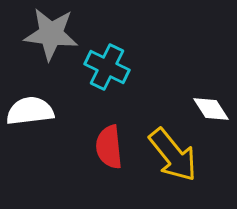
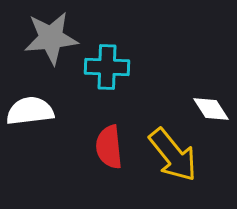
gray star: moved 4 px down; rotated 12 degrees counterclockwise
cyan cross: rotated 24 degrees counterclockwise
